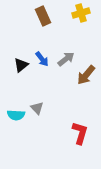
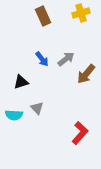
black triangle: moved 17 px down; rotated 21 degrees clockwise
brown arrow: moved 1 px up
cyan semicircle: moved 2 px left
red L-shape: rotated 25 degrees clockwise
